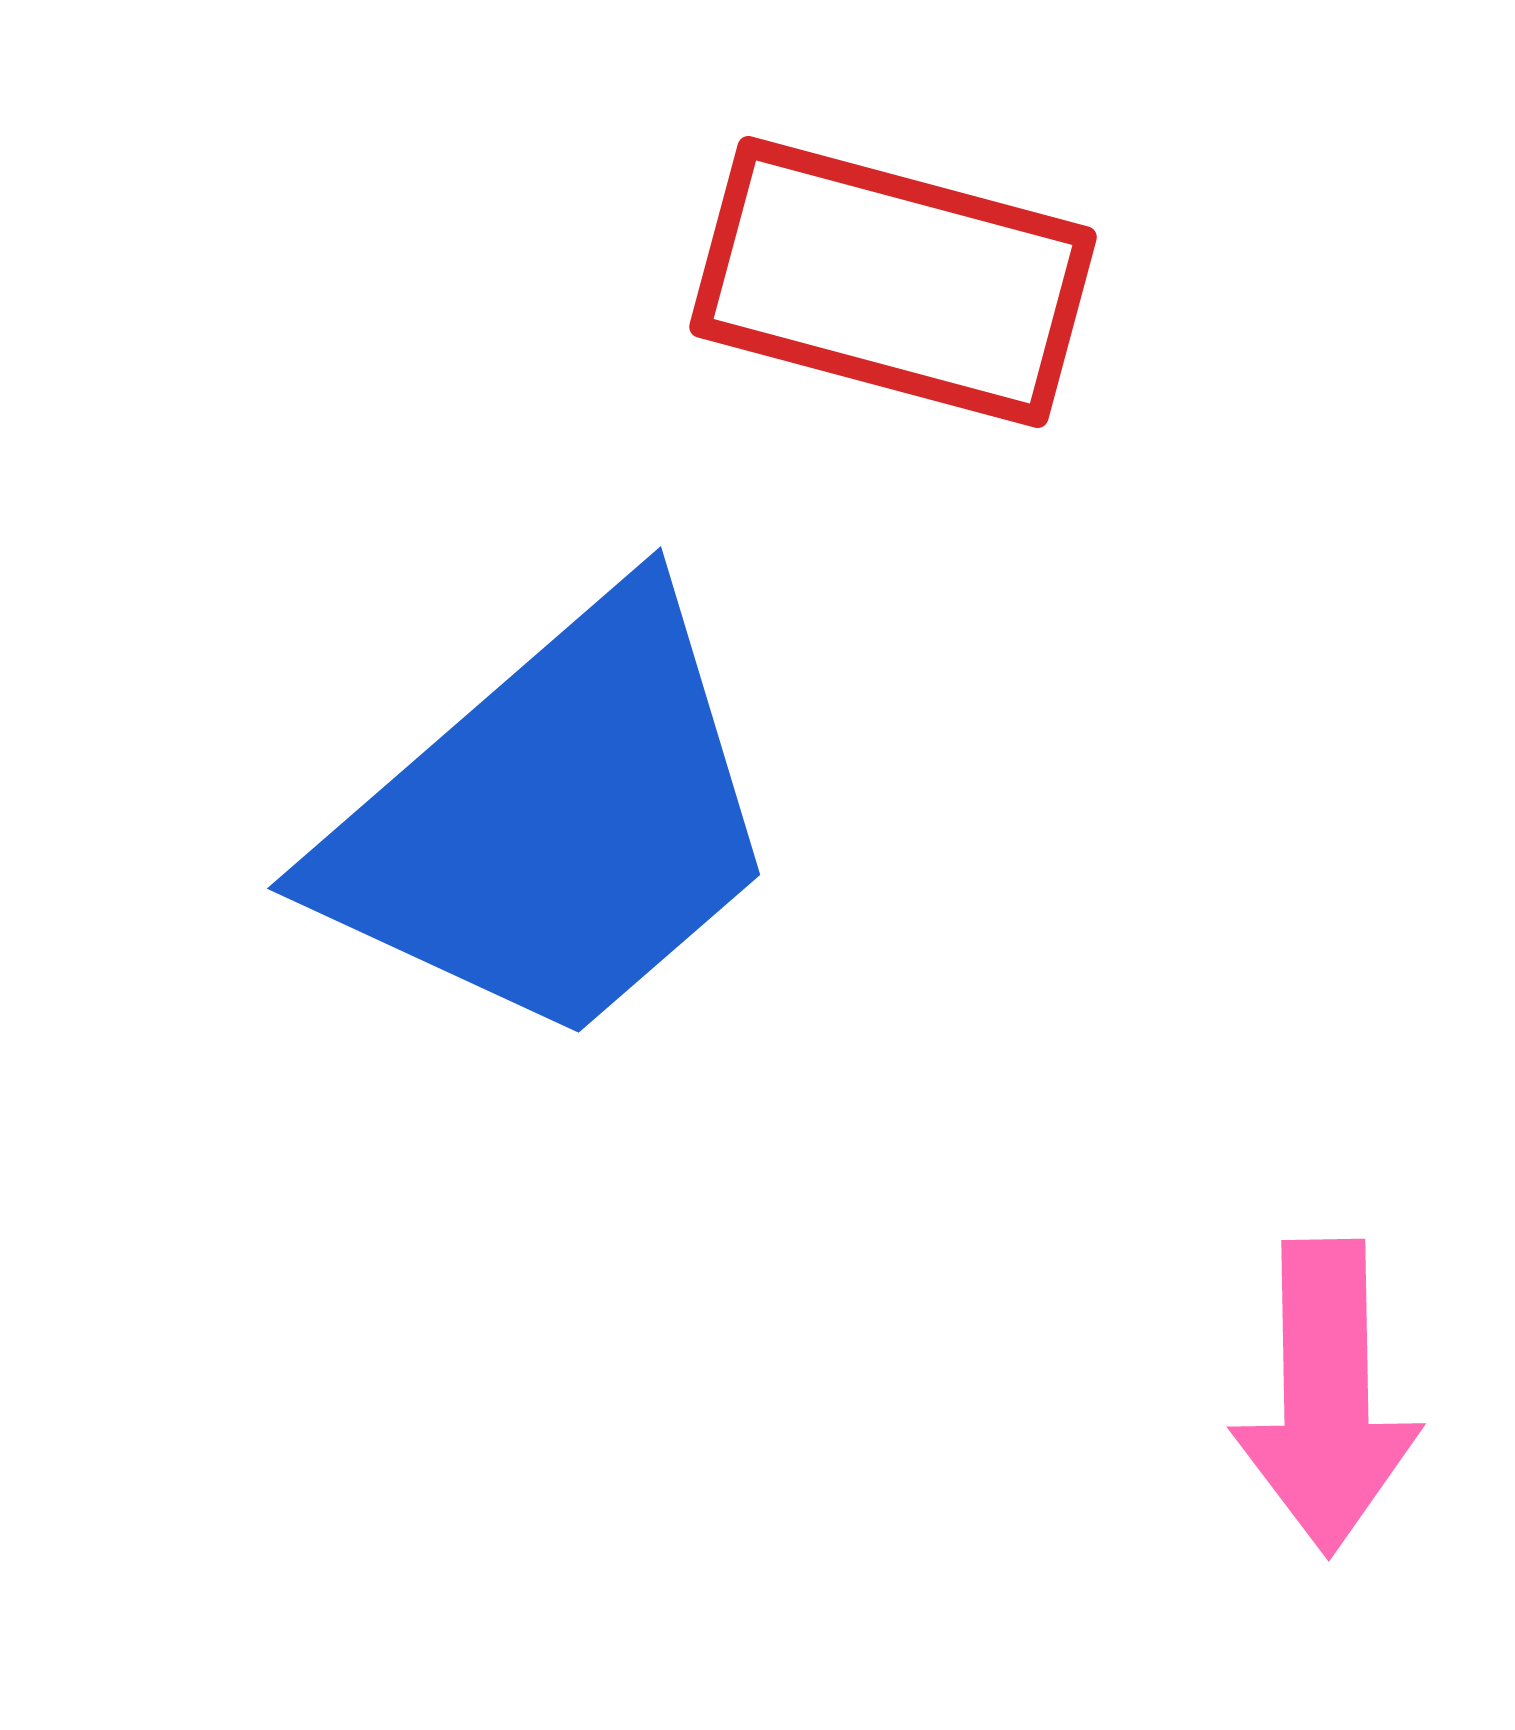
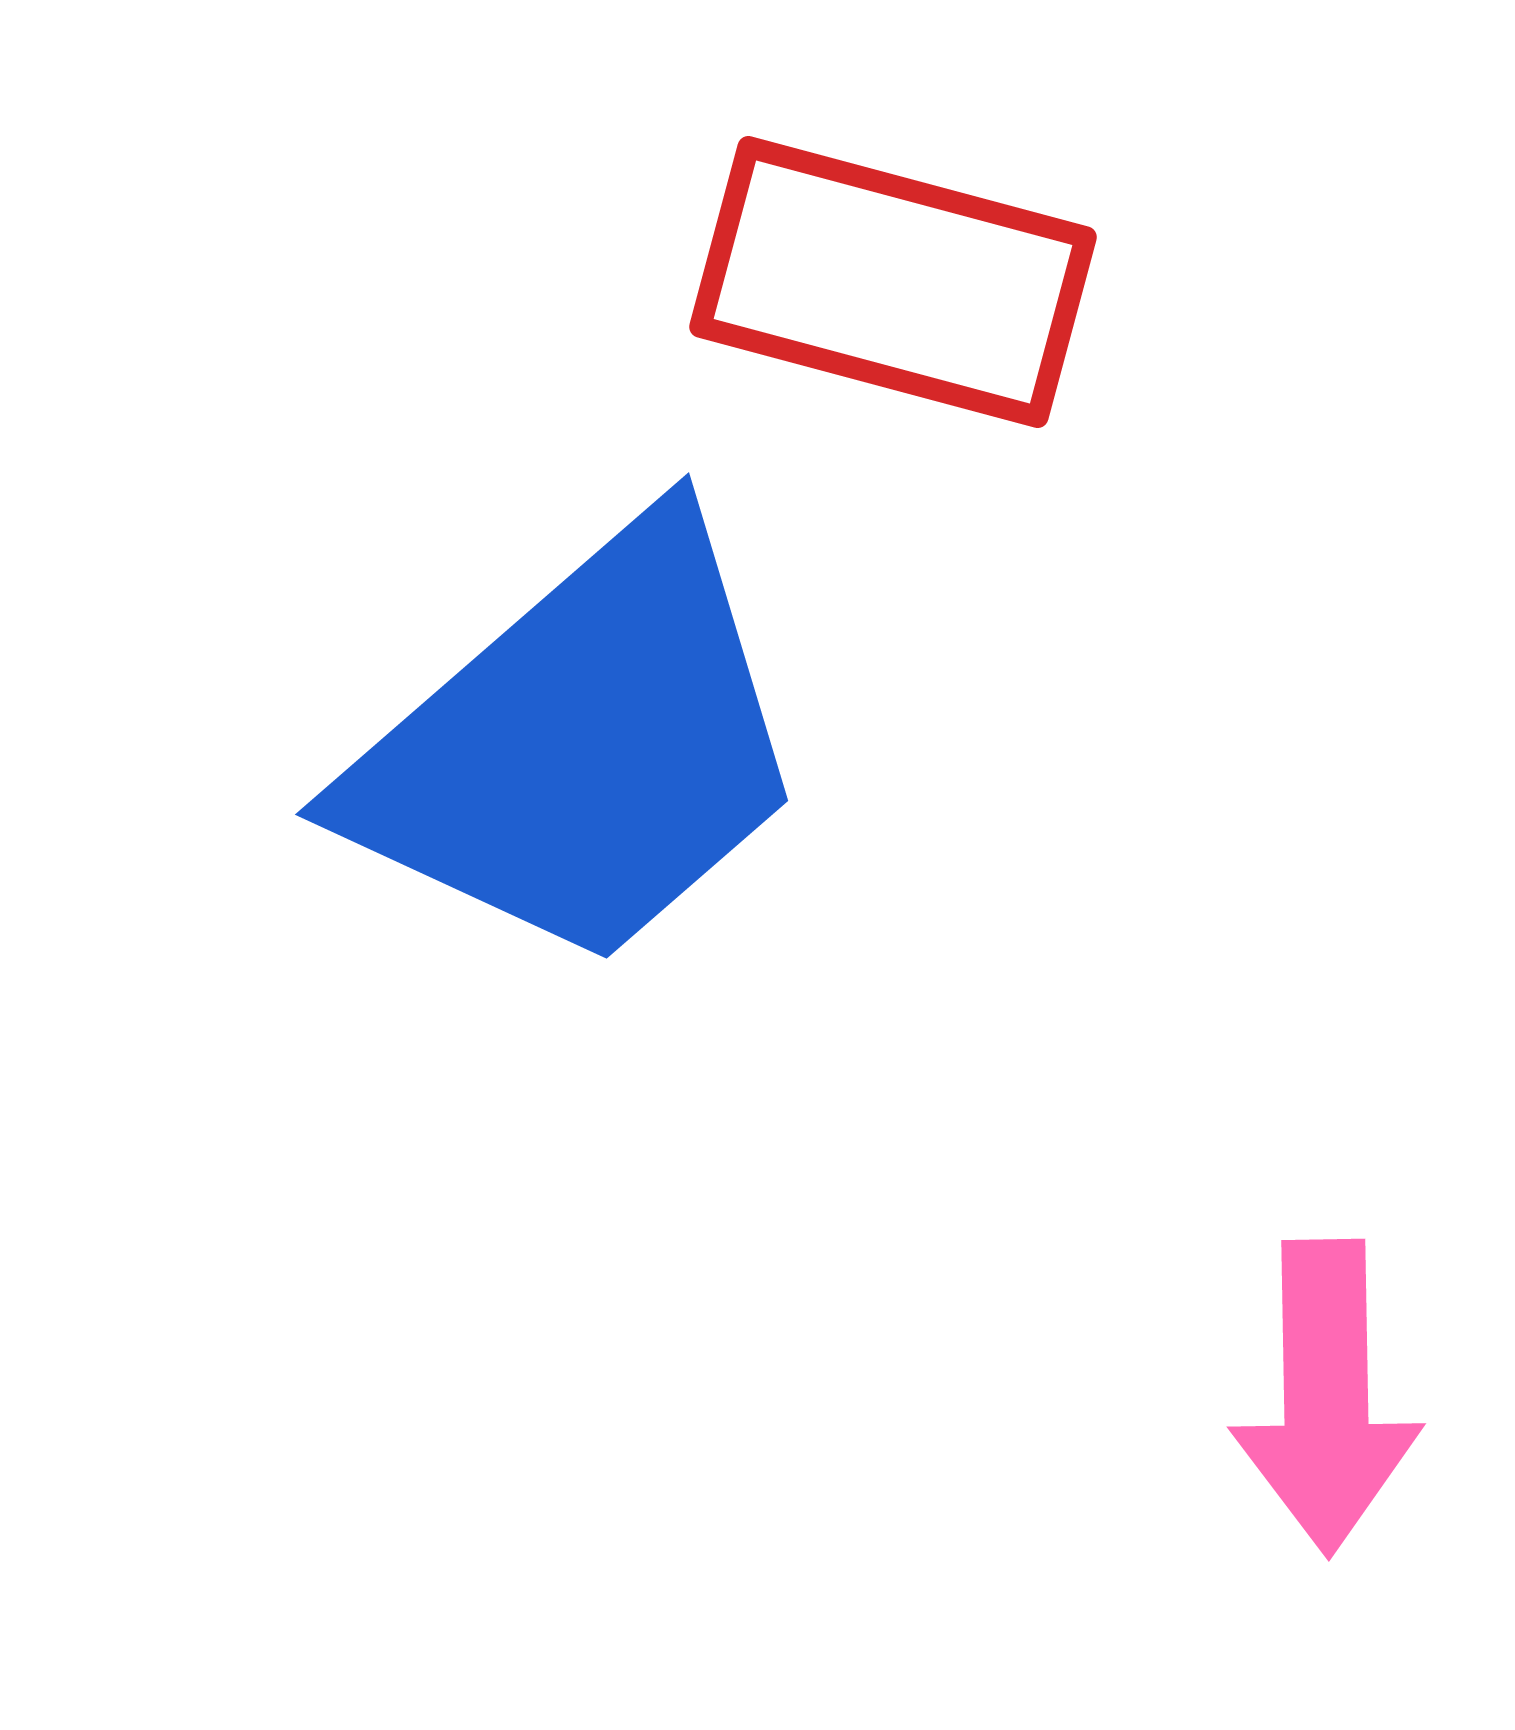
blue trapezoid: moved 28 px right, 74 px up
